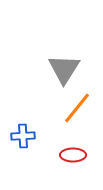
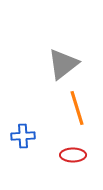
gray triangle: moved 1 px left, 5 px up; rotated 20 degrees clockwise
orange line: rotated 56 degrees counterclockwise
